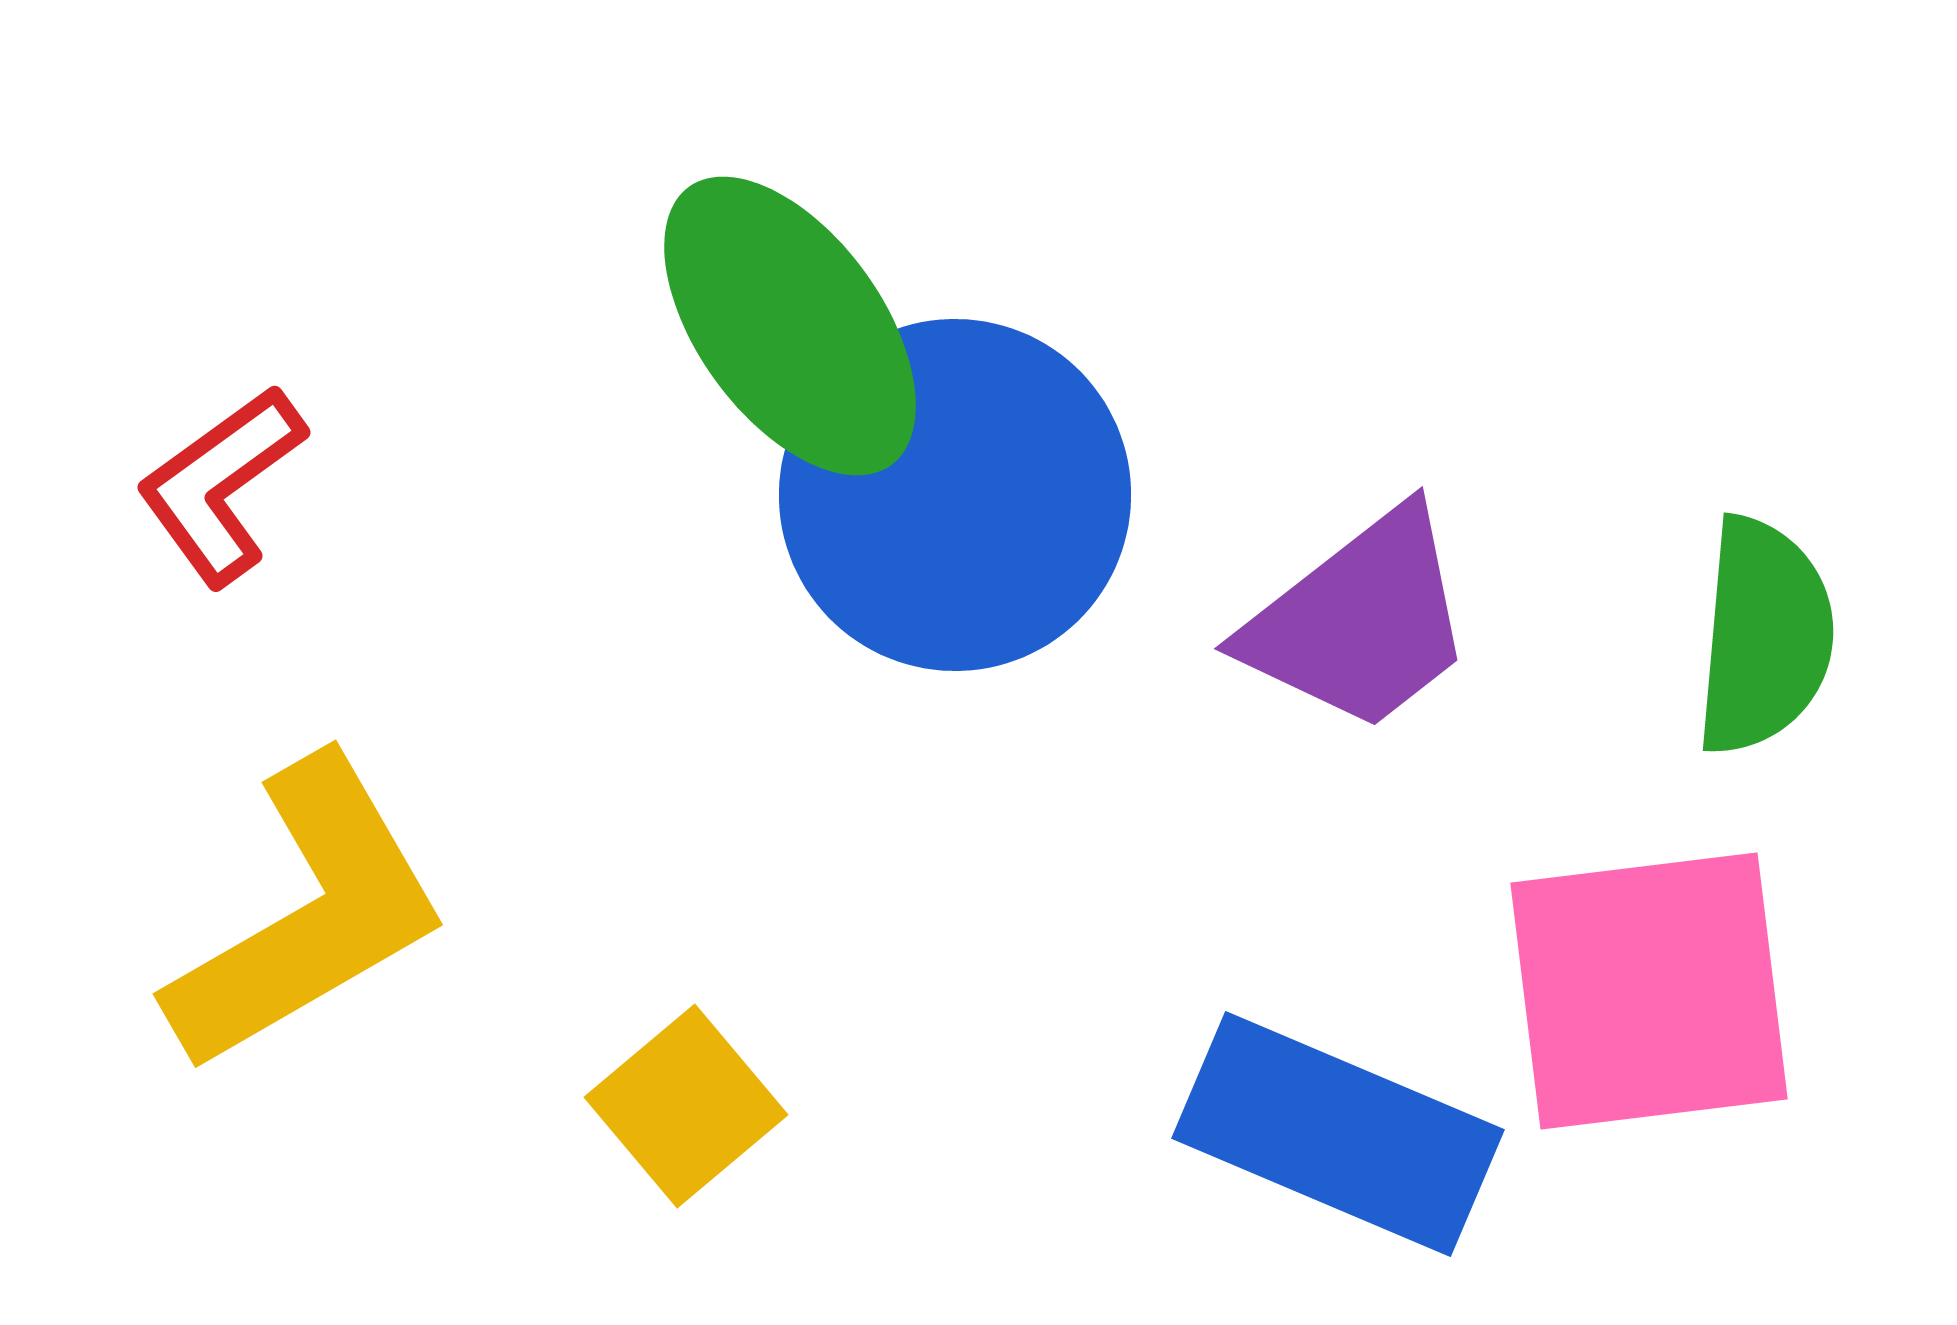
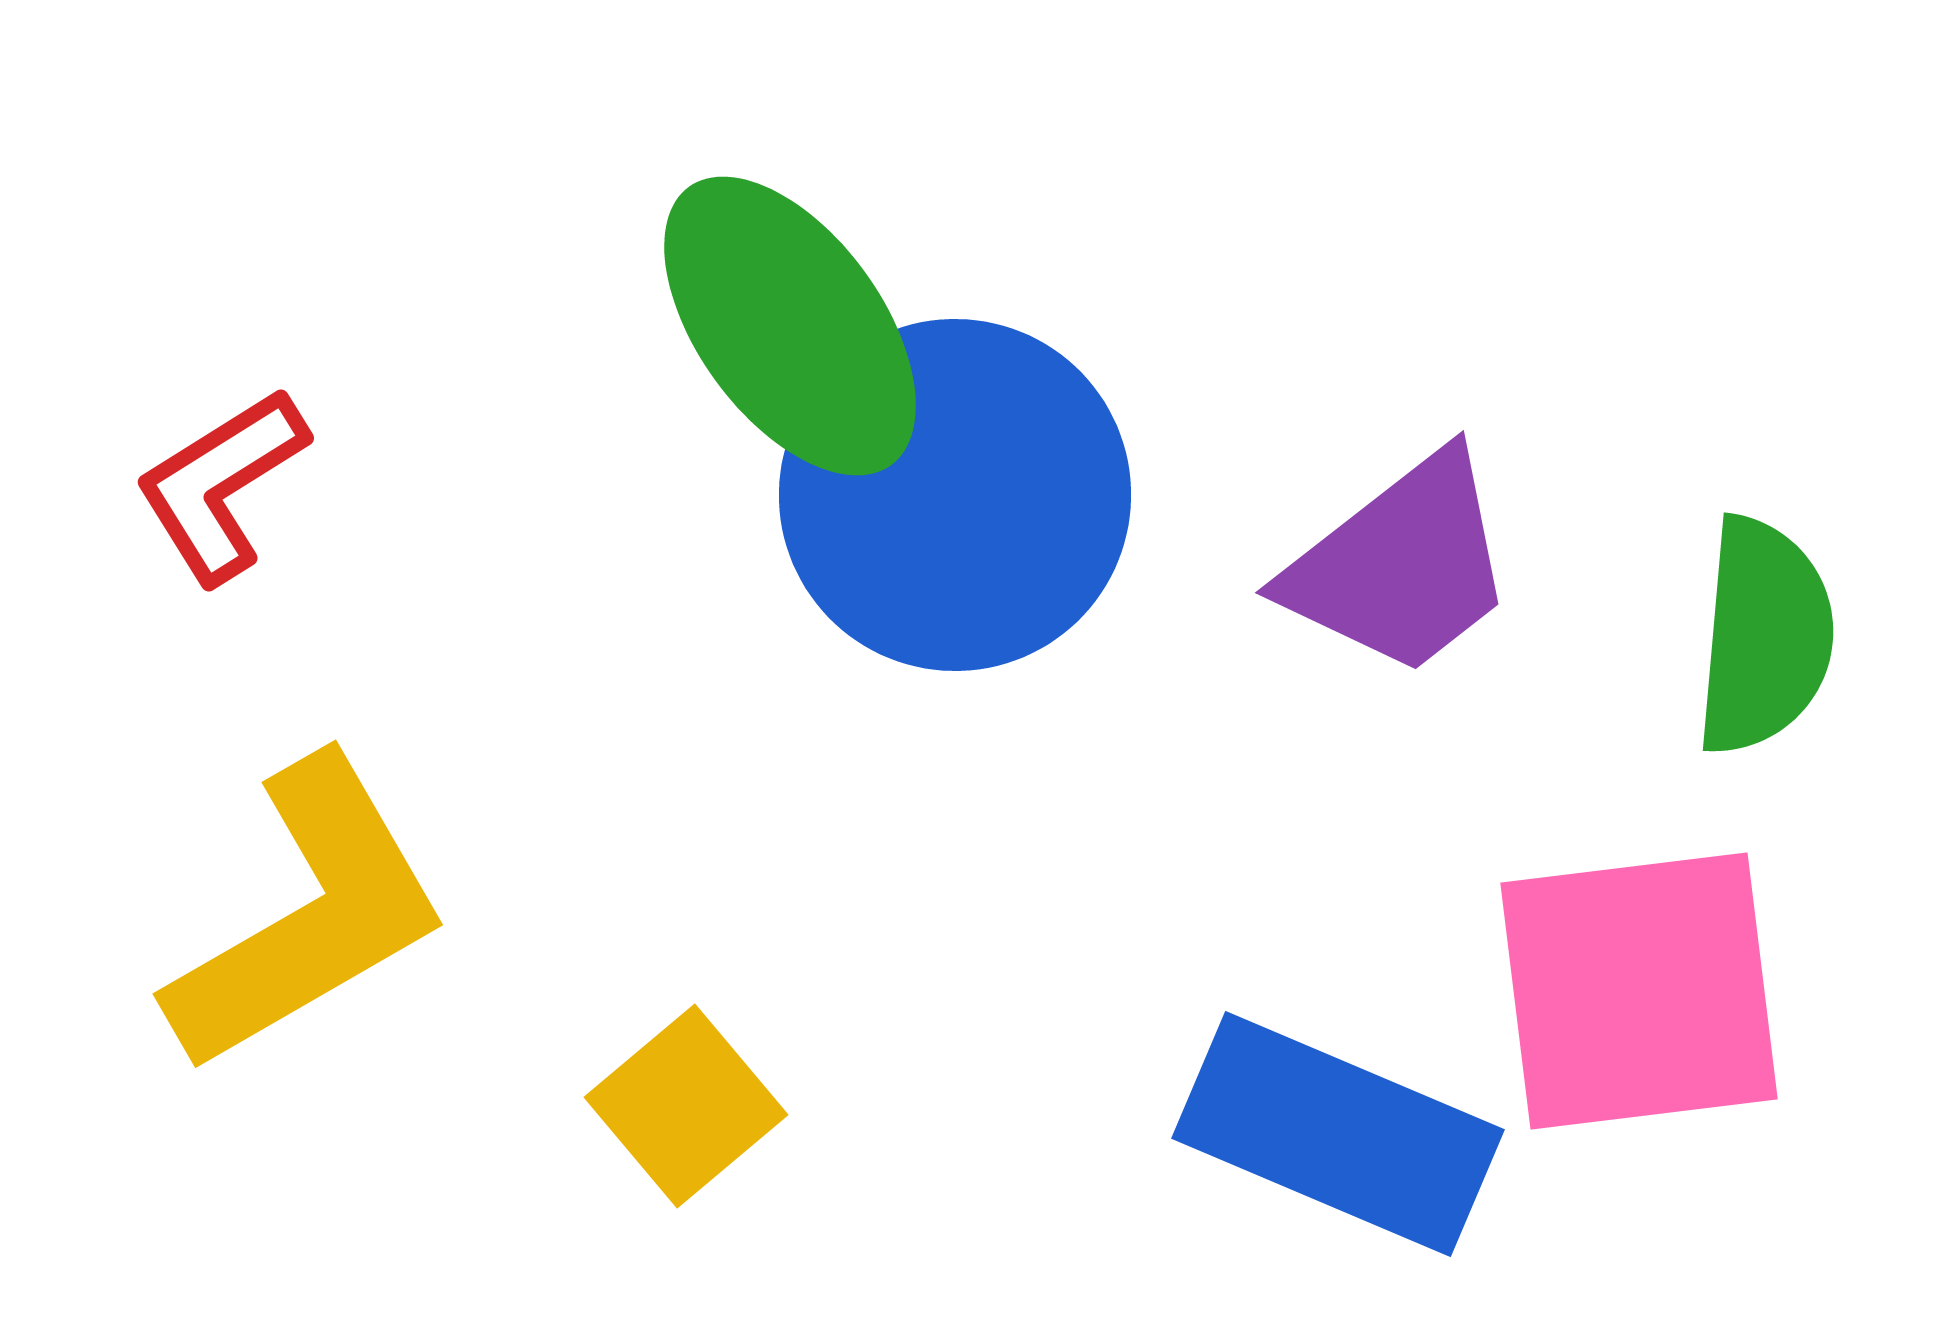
red L-shape: rotated 4 degrees clockwise
purple trapezoid: moved 41 px right, 56 px up
pink square: moved 10 px left
